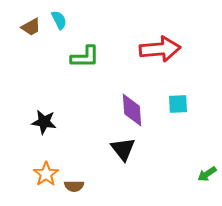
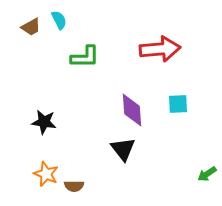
orange star: rotated 15 degrees counterclockwise
